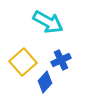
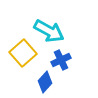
cyan arrow: moved 1 px right, 9 px down
yellow square: moved 9 px up
